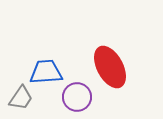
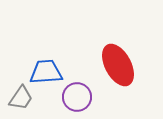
red ellipse: moved 8 px right, 2 px up
